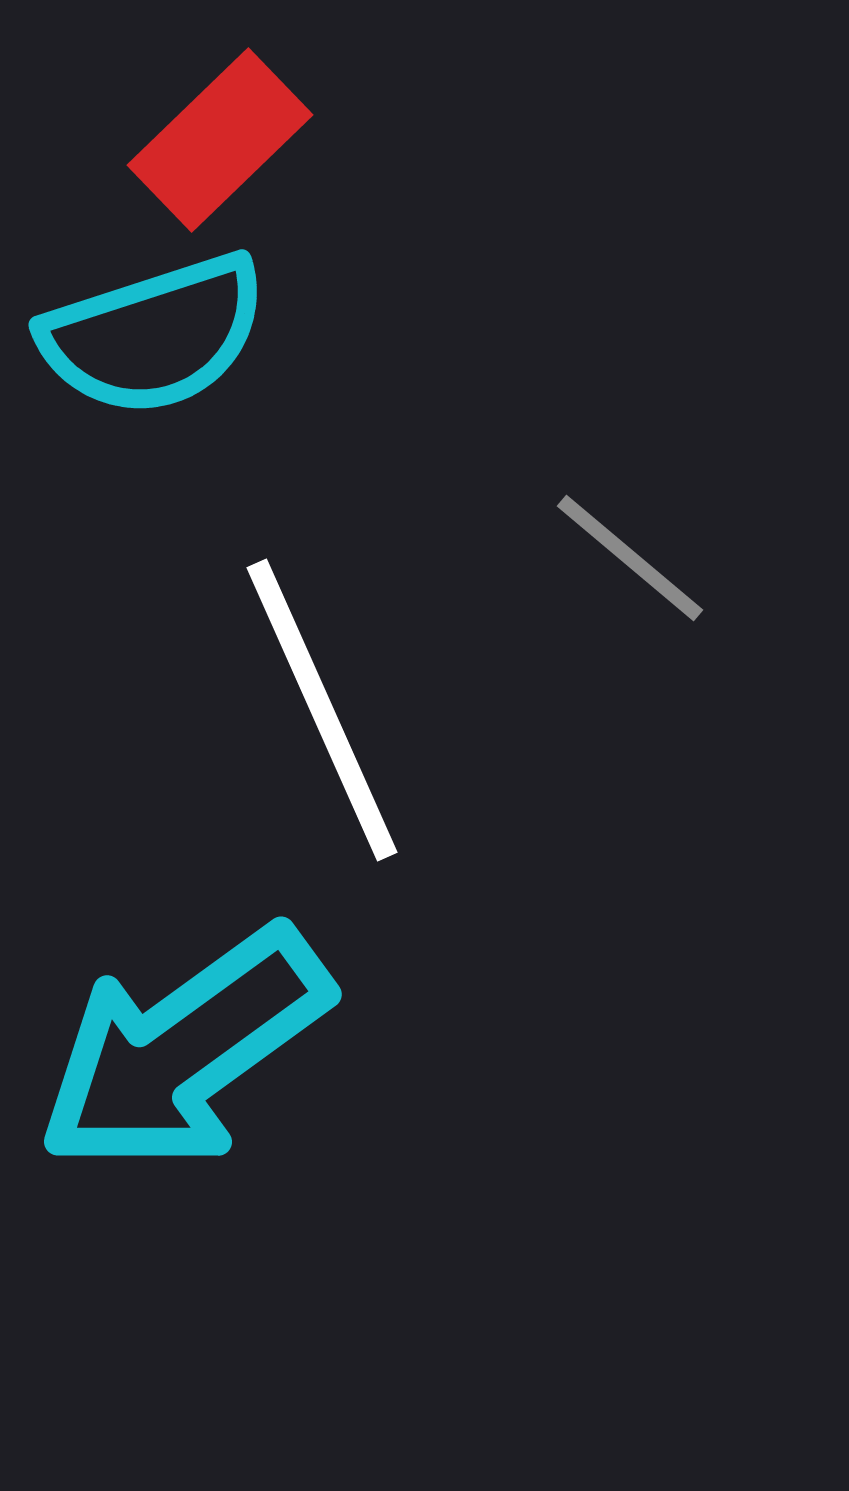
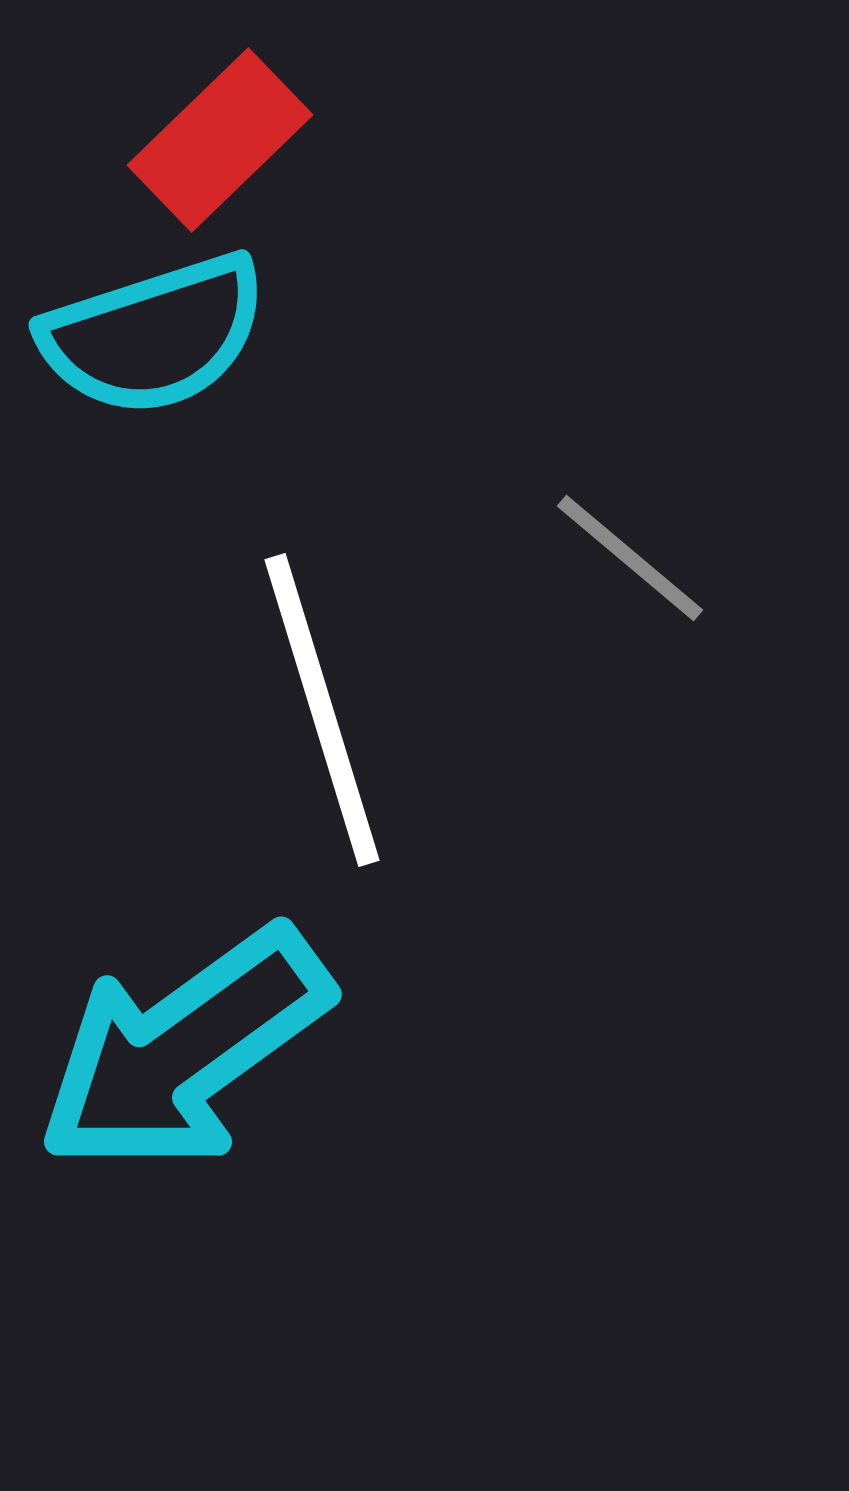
white line: rotated 7 degrees clockwise
